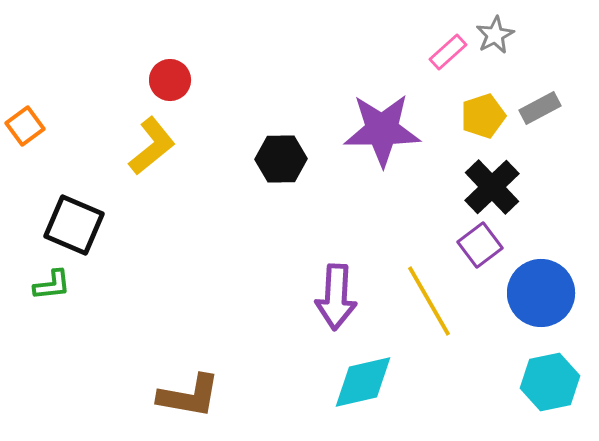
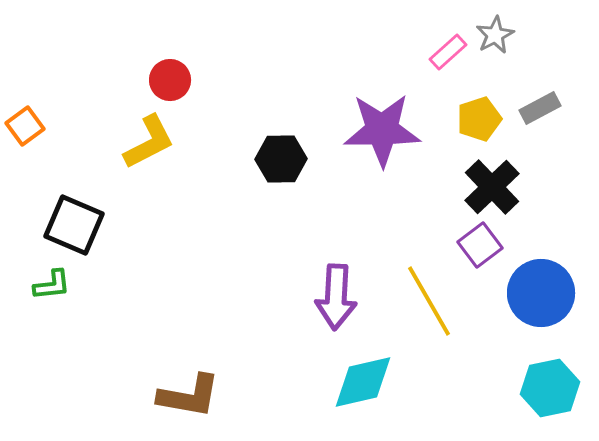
yellow pentagon: moved 4 px left, 3 px down
yellow L-shape: moved 3 px left, 4 px up; rotated 12 degrees clockwise
cyan hexagon: moved 6 px down
